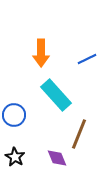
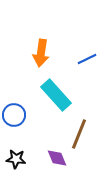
orange arrow: rotated 8 degrees clockwise
black star: moved 1 px right, 2 px down; rotated 24 degrees counterclockwise
